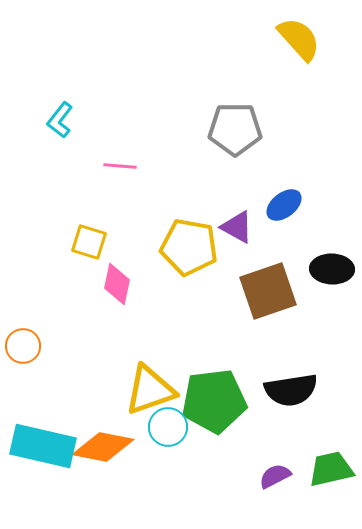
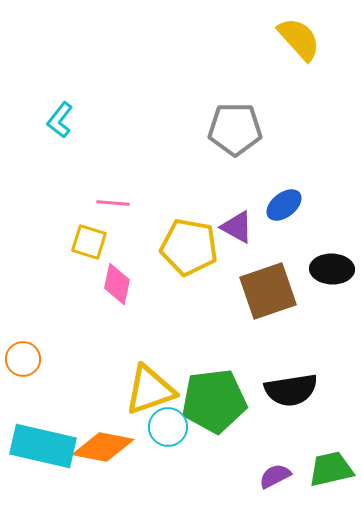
pink line: moved 7 px left, 37 px down
orange circle: moved 13 px down
